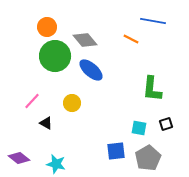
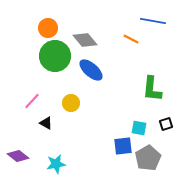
orange circle: moved 1 px right, 1 px down
yellow circle: moved 1 px left
blue square: moved 7 px right, 5 px up
purple diamond: moved 1 px left, 2 px up
cyan star: rotated 24 degrees counterclockwise
